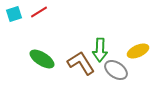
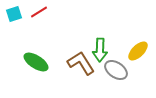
yellow ellipse: rotated 20 degrees counterclockwise
green ellipse: moved 6 px left, 3 px down
